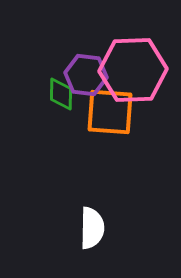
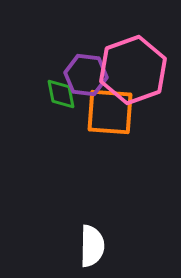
pink hexagon: rotated 18 degrees counterclockwise
green diamond: rotated 12 degrees counterclockwise
white semicircle: moved 18 px down
